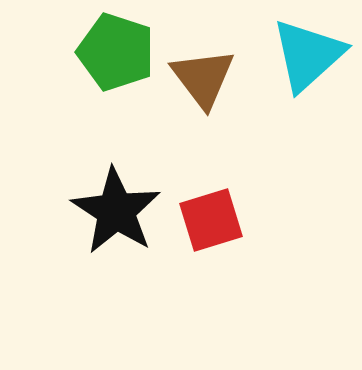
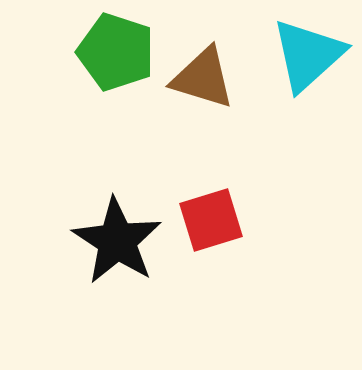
brown triangle: rotated 36 degrees counterclockwise
black star: moved 1 px right, 30 px down
